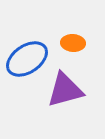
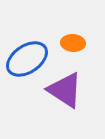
purple triangle: rotated 48 degrees clockwise
